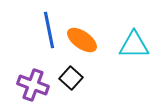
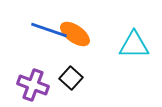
blue line: rotated 60 degrees counterclockwise
orange ellipse: moved 7 px left, 6 px up
